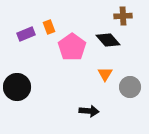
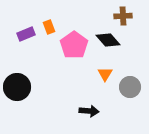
pink pentagon: moved 2 px right, 2 px up
